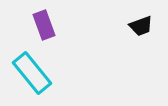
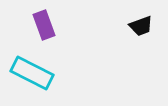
cyan rectangle: rotated 24 degrees counterclockwise
